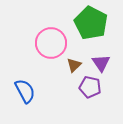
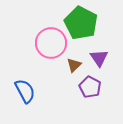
green pentagon: moved 10 px left
purple triangle: moved 2 px left, 5 px up
purple pentagon: rotated 15 degrees clockwise
